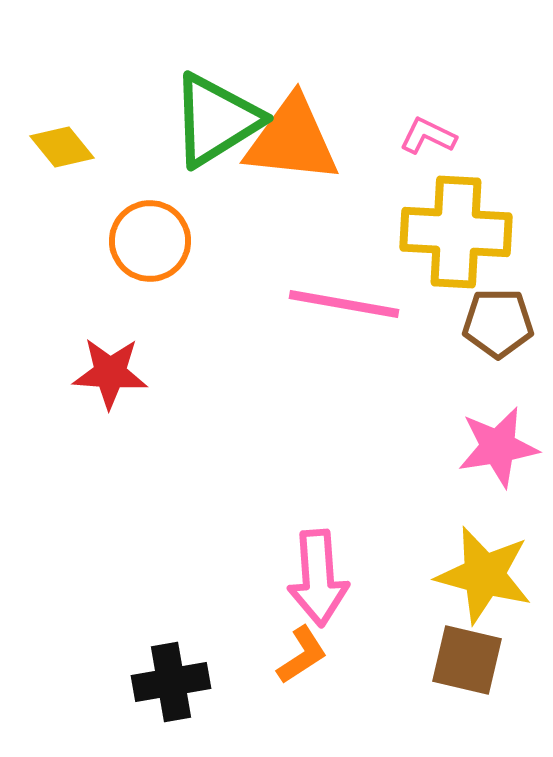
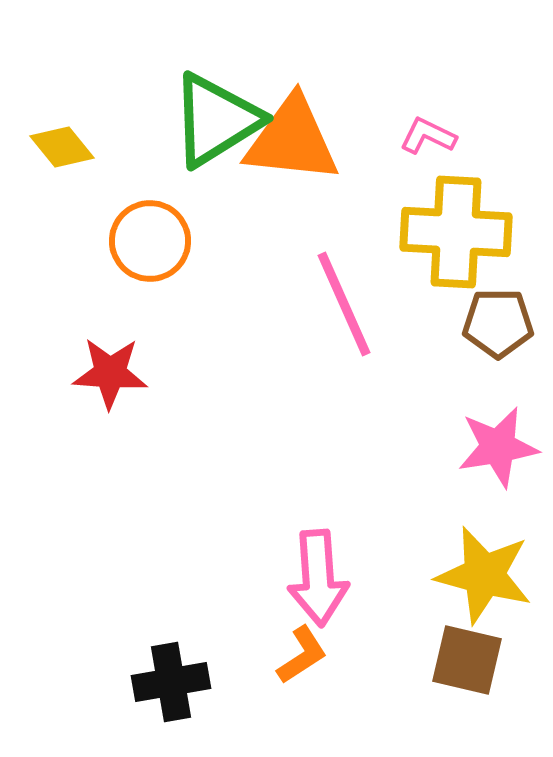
pink line: rotated 56 degrees clockwise
